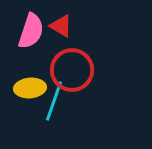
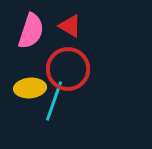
red triangle: moved 9 px right
red circle: moved 4 px left, 1 px up
